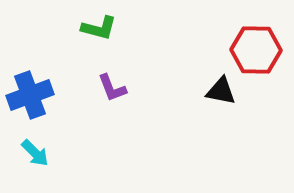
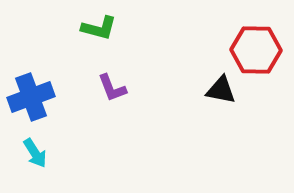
black triangle: moved 1 px up
blue cross: moved 1 px right, 2 px down
cyan arrow: rotated 12 degrees clockwise
